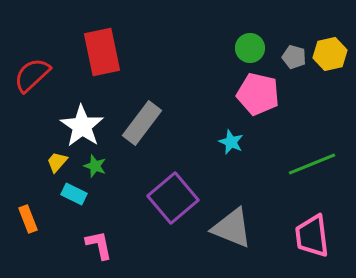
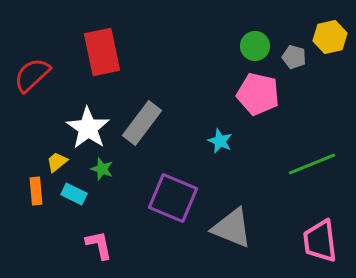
green circle: moved 5 px right, 2 px up
yellow hexagon: moved 17 px up
white star: moved 6 px right, 2 px down
cyan star: moved 11 px left, 1 px up
yellow trapezoid: rotated 10 degrees clockwise
green star: moved 7 px right, 3 px down
purple square: rotated 27 degrees counterclockwise
orange rectangle: moved 8 px right, 28 px up; rotated 16 degrees clockwise
pink trapezoid: moved 8 px right, 5 px down
